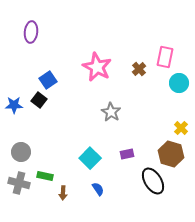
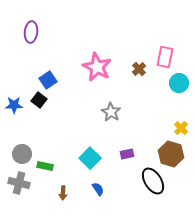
gray circle: moved 1 px right, 2 px down
green rectangle: moved 10 px up
